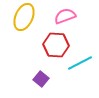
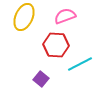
cyan line: moved 1 px down
